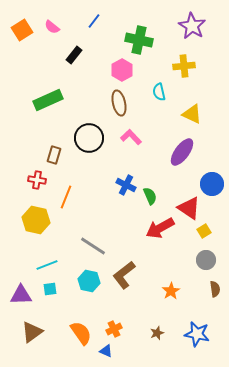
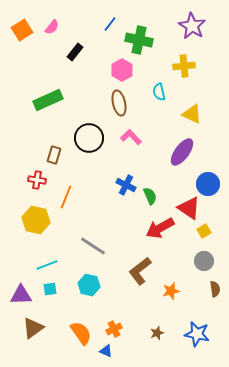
blue line: moved 16 px right, 3 px down
pink semicircle: rotated 91 degrees counterclockwise
black rectangle: moved 1 px right, 3 px up
blue circle: moved 4 px left
gray circle: moved 2 px left, 1 px down
brown L-shape: moved 16 px right, 4 px up
cyan hexagon: moved 4 px down
orange star: rotated 18 degrees clockwise
brown triangle: moved 1 px right, 4 px up
